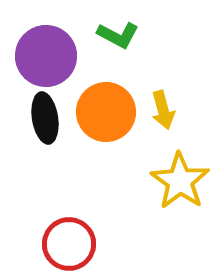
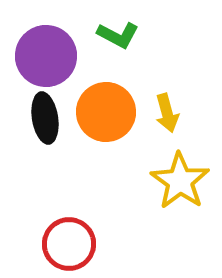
yellow arrow: moved 4 px right, 3 px down
